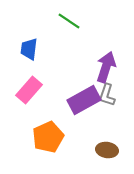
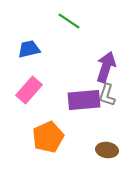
blue trapezoid: rotated 70 degrees clockwise
purple rectangle: rotated 24 degrees clockwise
